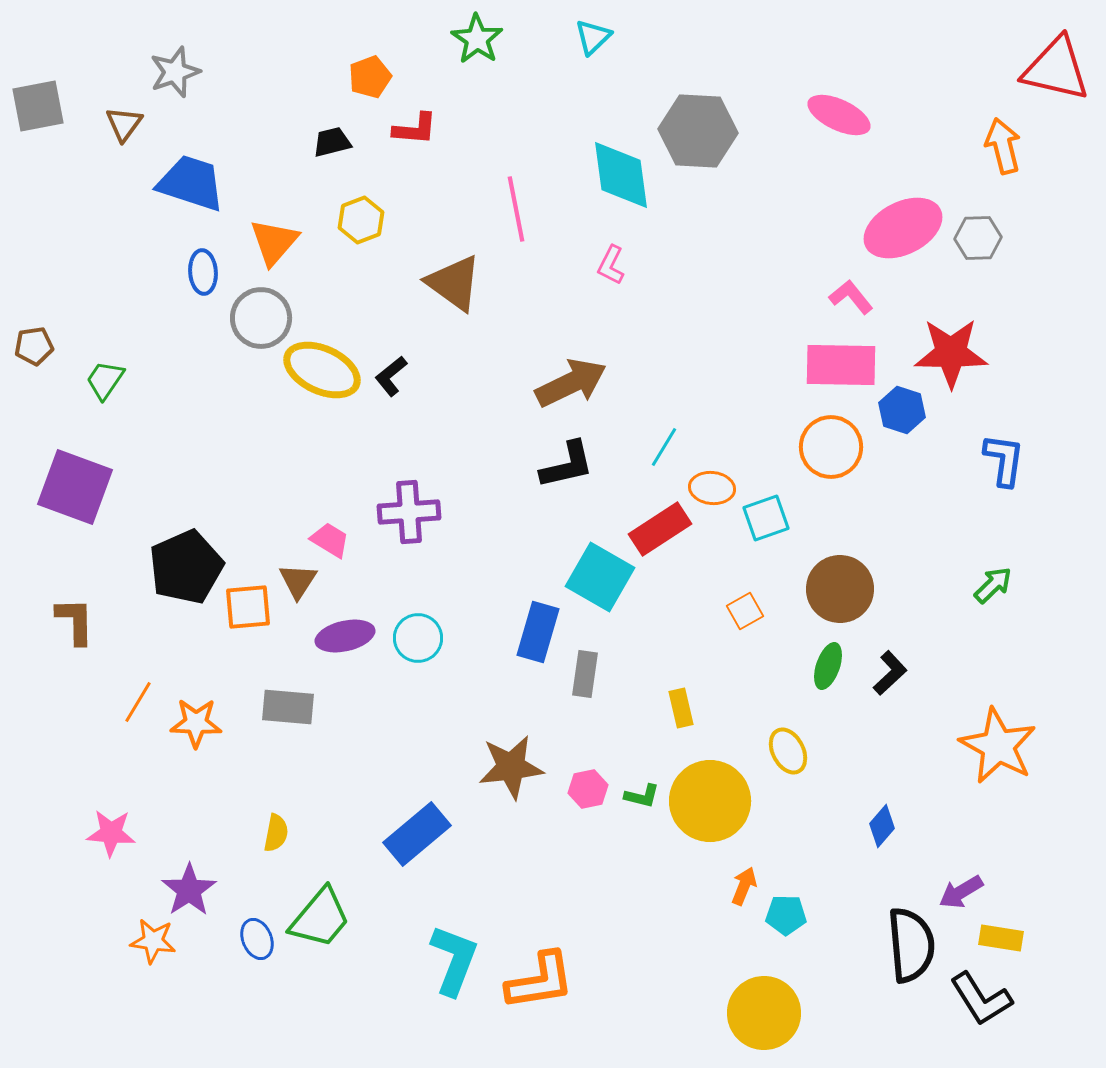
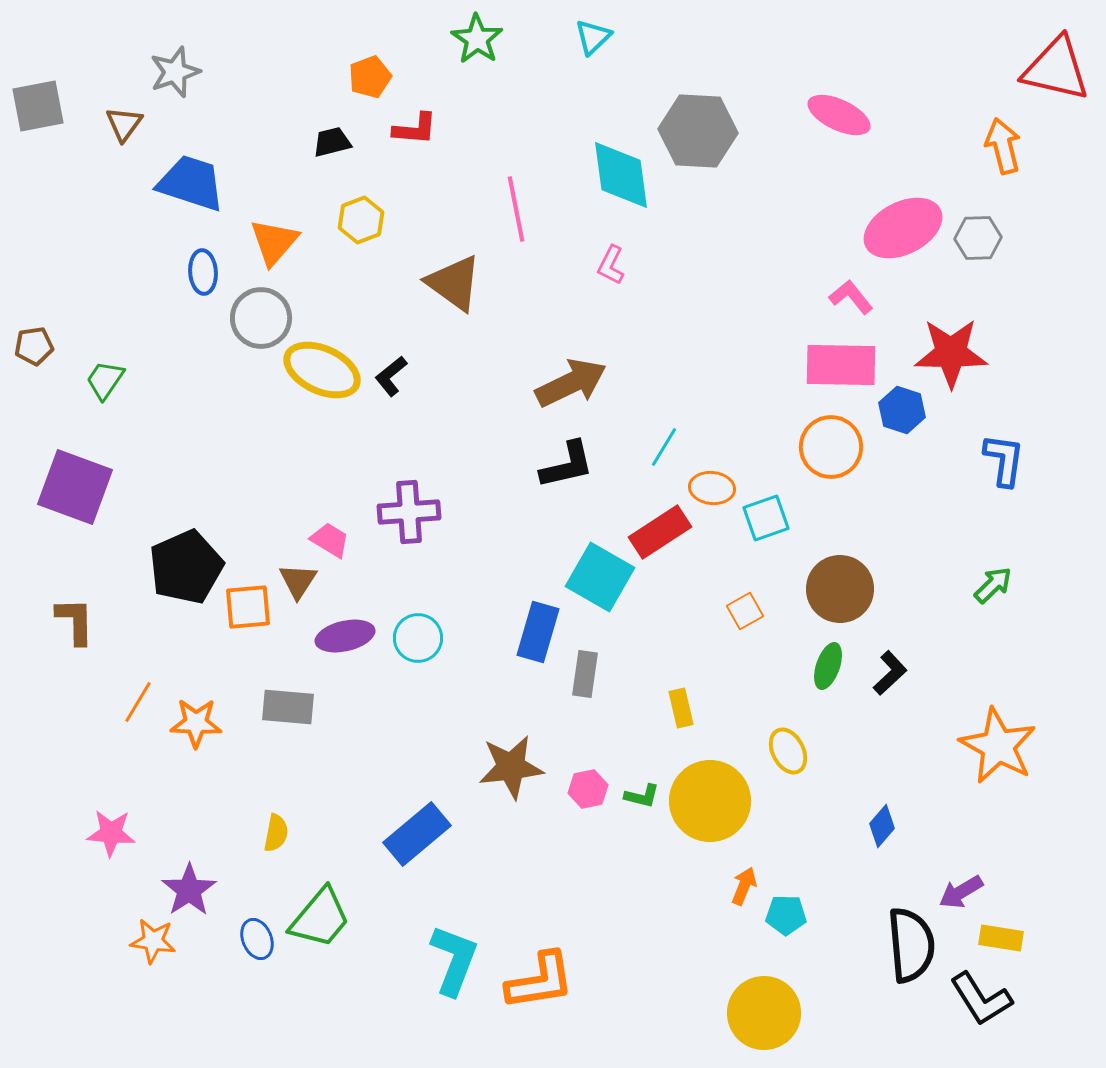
red rectangle at (660, 529): moved 3 px down
